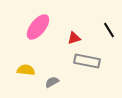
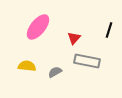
black line: rotated 49 degrees clockwise
red triangle: rotated 32 degrees counterclockwise
yellow semicircle: moved 1 px right, 4 px up
gray semicircle: moved 3 px right, 10 px up
